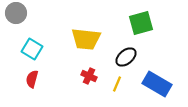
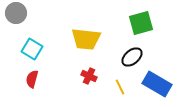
black ellipse: moved 6 px right
yellow line: moved 3 px right, 3 px down; rotated 49 degrees counterclockwise
